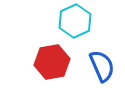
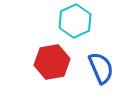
blue semicircle: moved 1 px left, 2 px down
